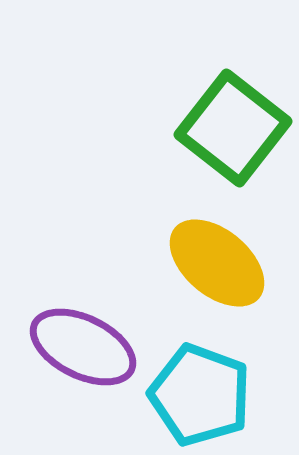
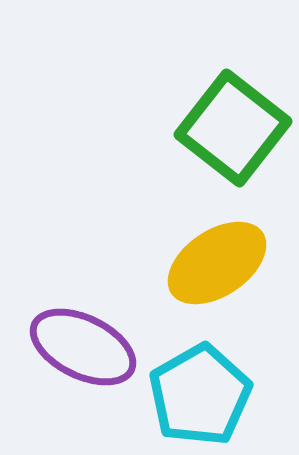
yellow ellipse: rotated 74 degrees counterclockwise
cyan pentagon: rotated 22 degrees clockwise
